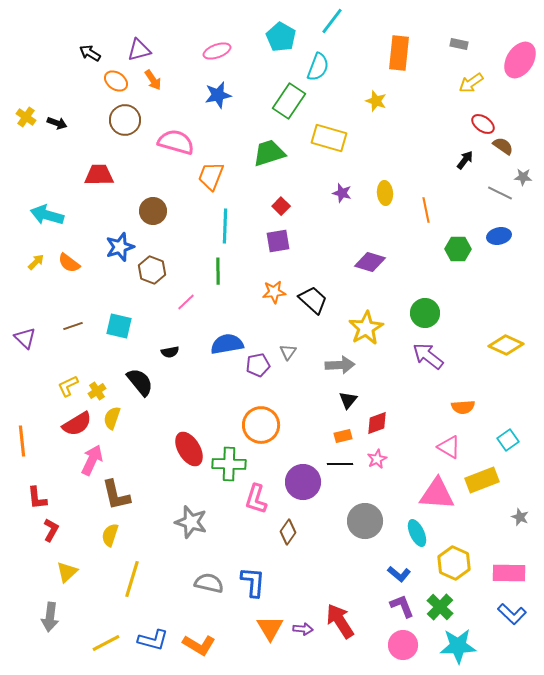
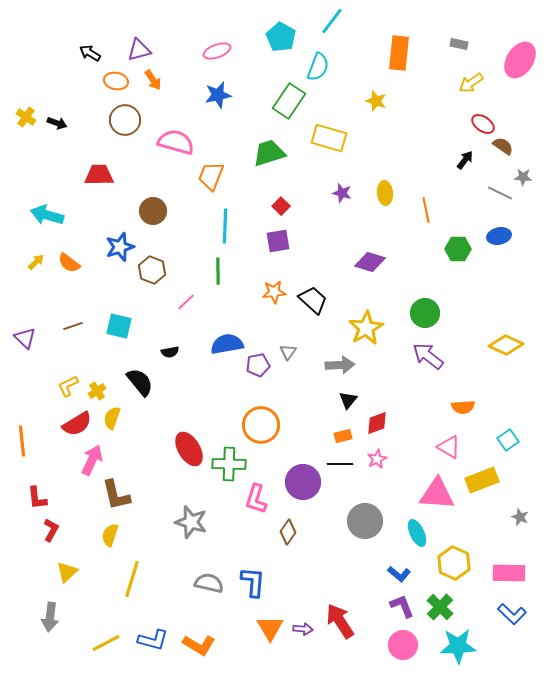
orange ellipse at (116, 81): rotated 25 degrees counterclockwise
